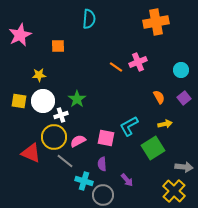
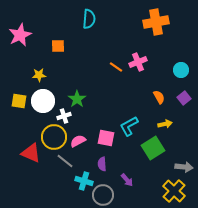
white cross: moved 3 px right, 1 px down
